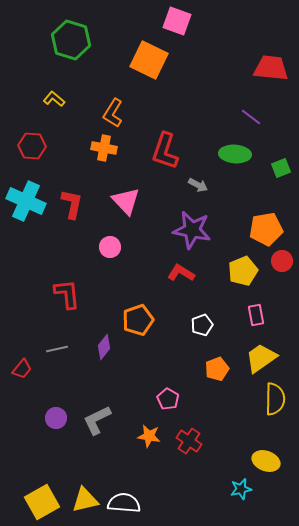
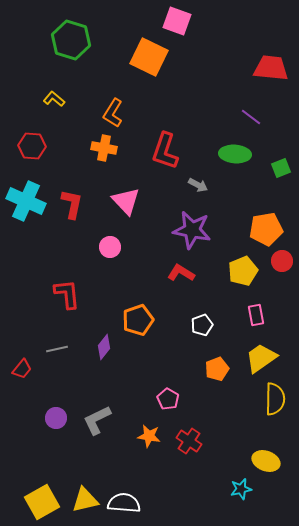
orange square at (149, 60): moved 3 px up
